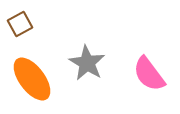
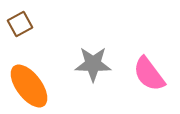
gray star: moved 6 px right, 1 px down; rotated 30 degrees counterclockwise
orange ellipse: moved 3 px left, 7 px down
